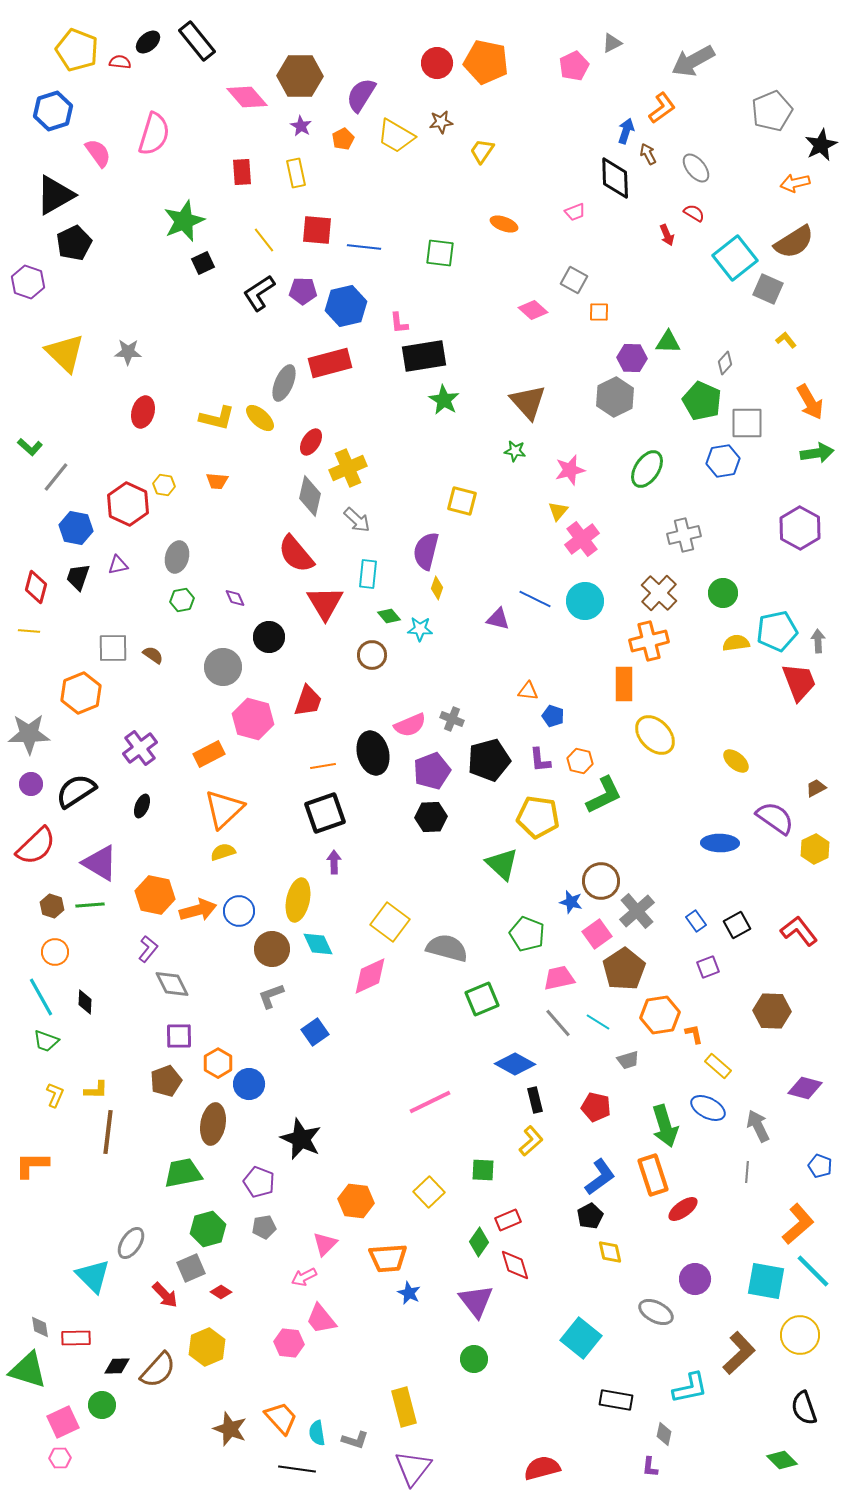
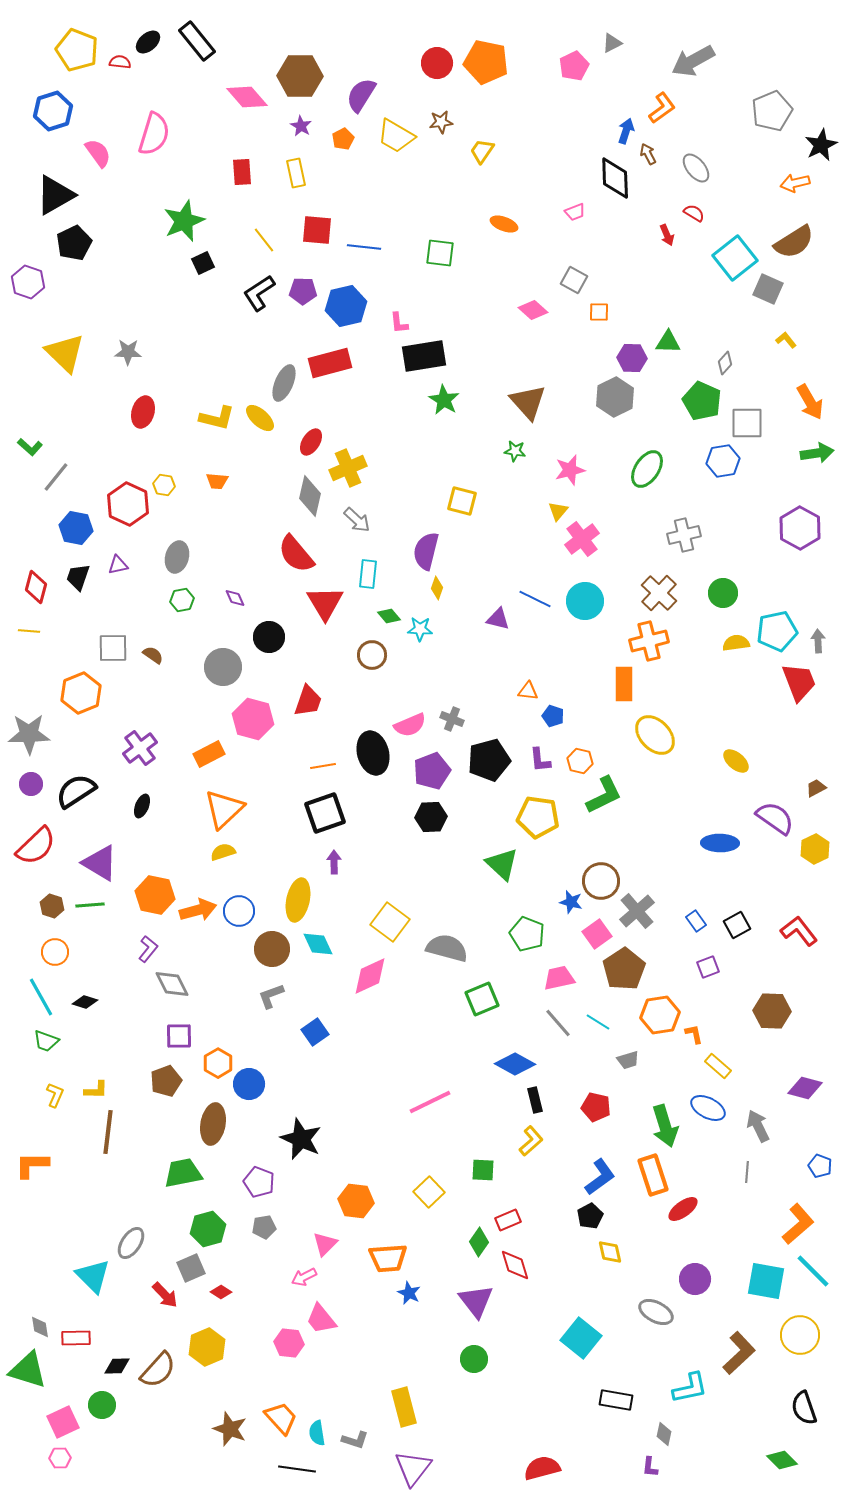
black diamond at (85, 1002): rotated 75 degrees counterclockwise
